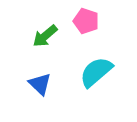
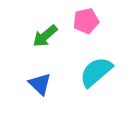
pink pentagon: rotated 30 degrees counterclockwise
